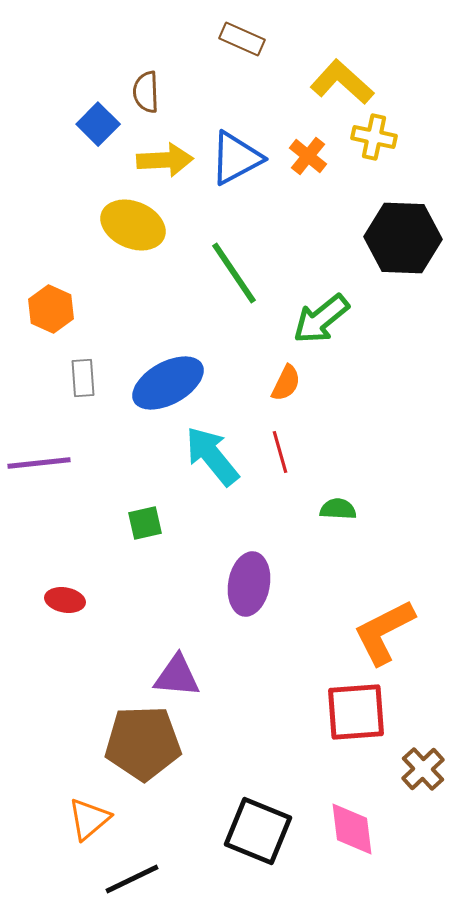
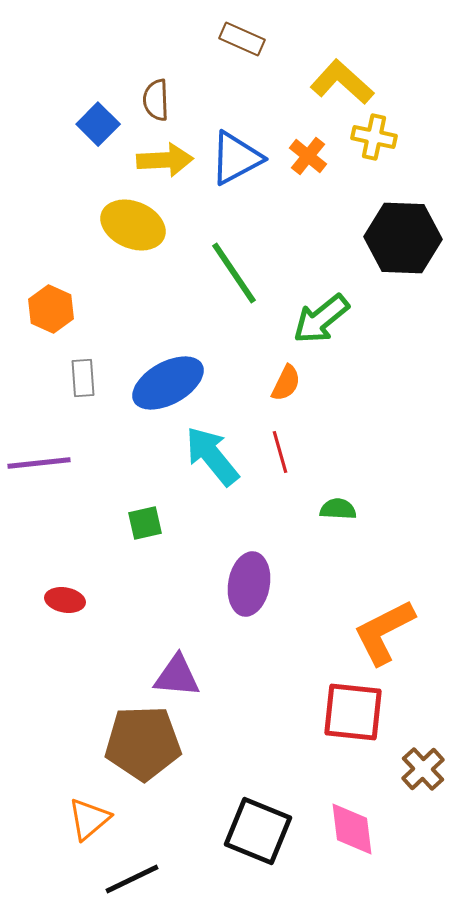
brown semicircle: moved 10 px right, 8 px down
red square: moved 3 px left; rotated 10 degrees clockwise
